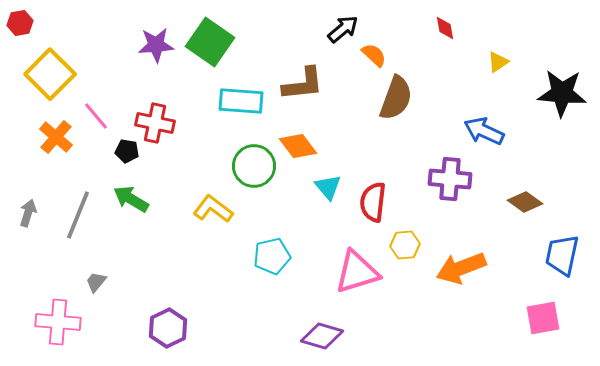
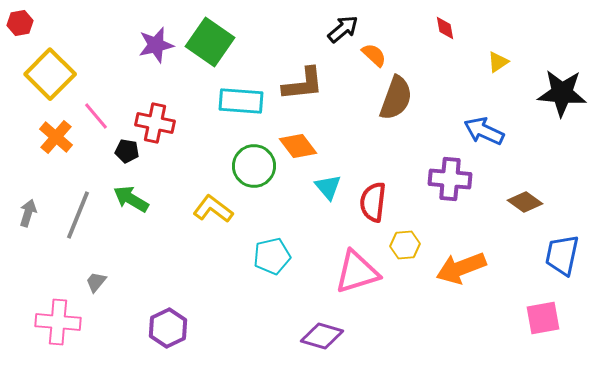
purple star: rotated 9 degrees counterclockwise
